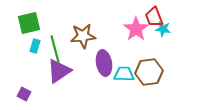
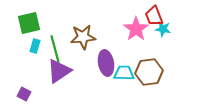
red trapezoid: moved 1 px up
brown star: moved 1 px down
purple ellipse: moved 2 px right
cyan trapezoid: moved 1 px up
